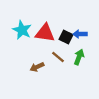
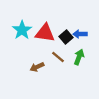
cyan star: rotated 12 degrees clockwise
black square: rotated 24 degrees clockwise
